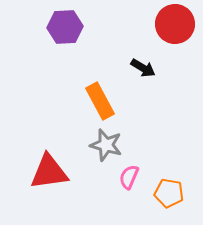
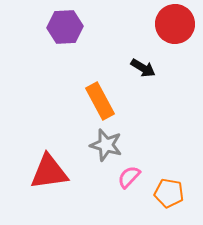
pink semicircle: rotated 20 degrees clockwise
